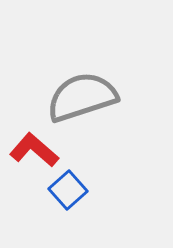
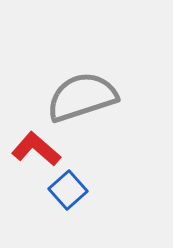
red L-shape: moved 2 px right, 1 px up
